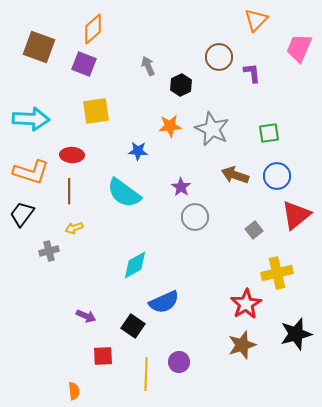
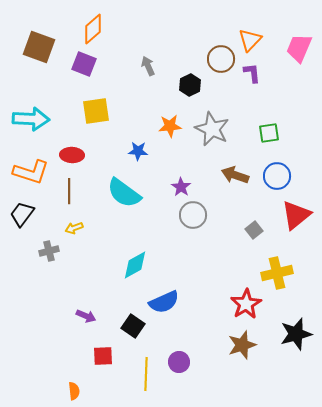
orange triangle: moved 6 px left, 20 px down
brown circle: moved 2 px right, 2 px down
black hexagon: moved 9 px right
gray circle: moved 2 px left, 2 px up
